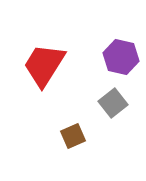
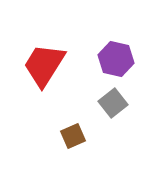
purple hexagon: moved 5 px left, 2 px down
